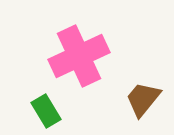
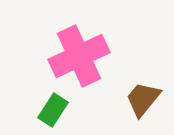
green rectangle: moved 7 px right, 1 px up; rotated 64 degrees clockwise
